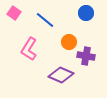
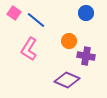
blue line: moved 9 px left
orange circle: moved 1 px up
purple diamond: moved 6 px right, 5 px down
